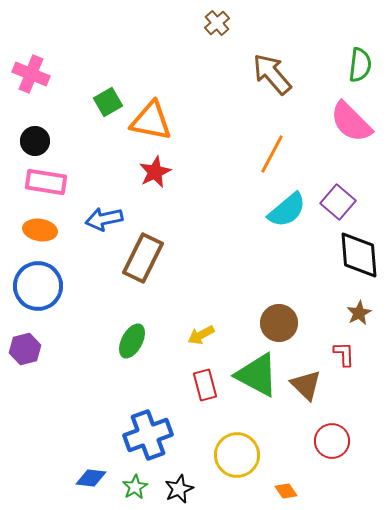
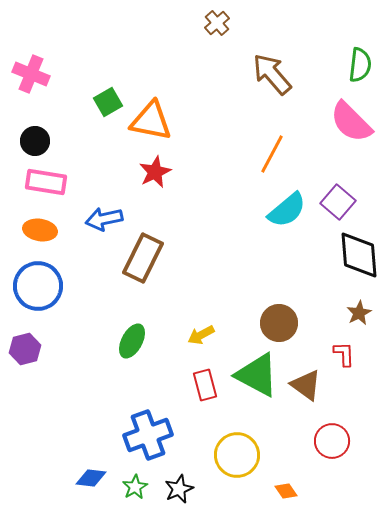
brown triangle: rotated 8 degrees counterclockwise
